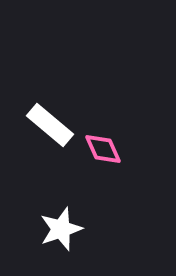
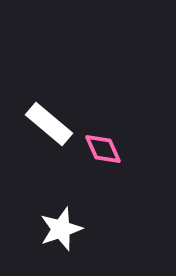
white rectangle: moved 1 px left, 1 px up
